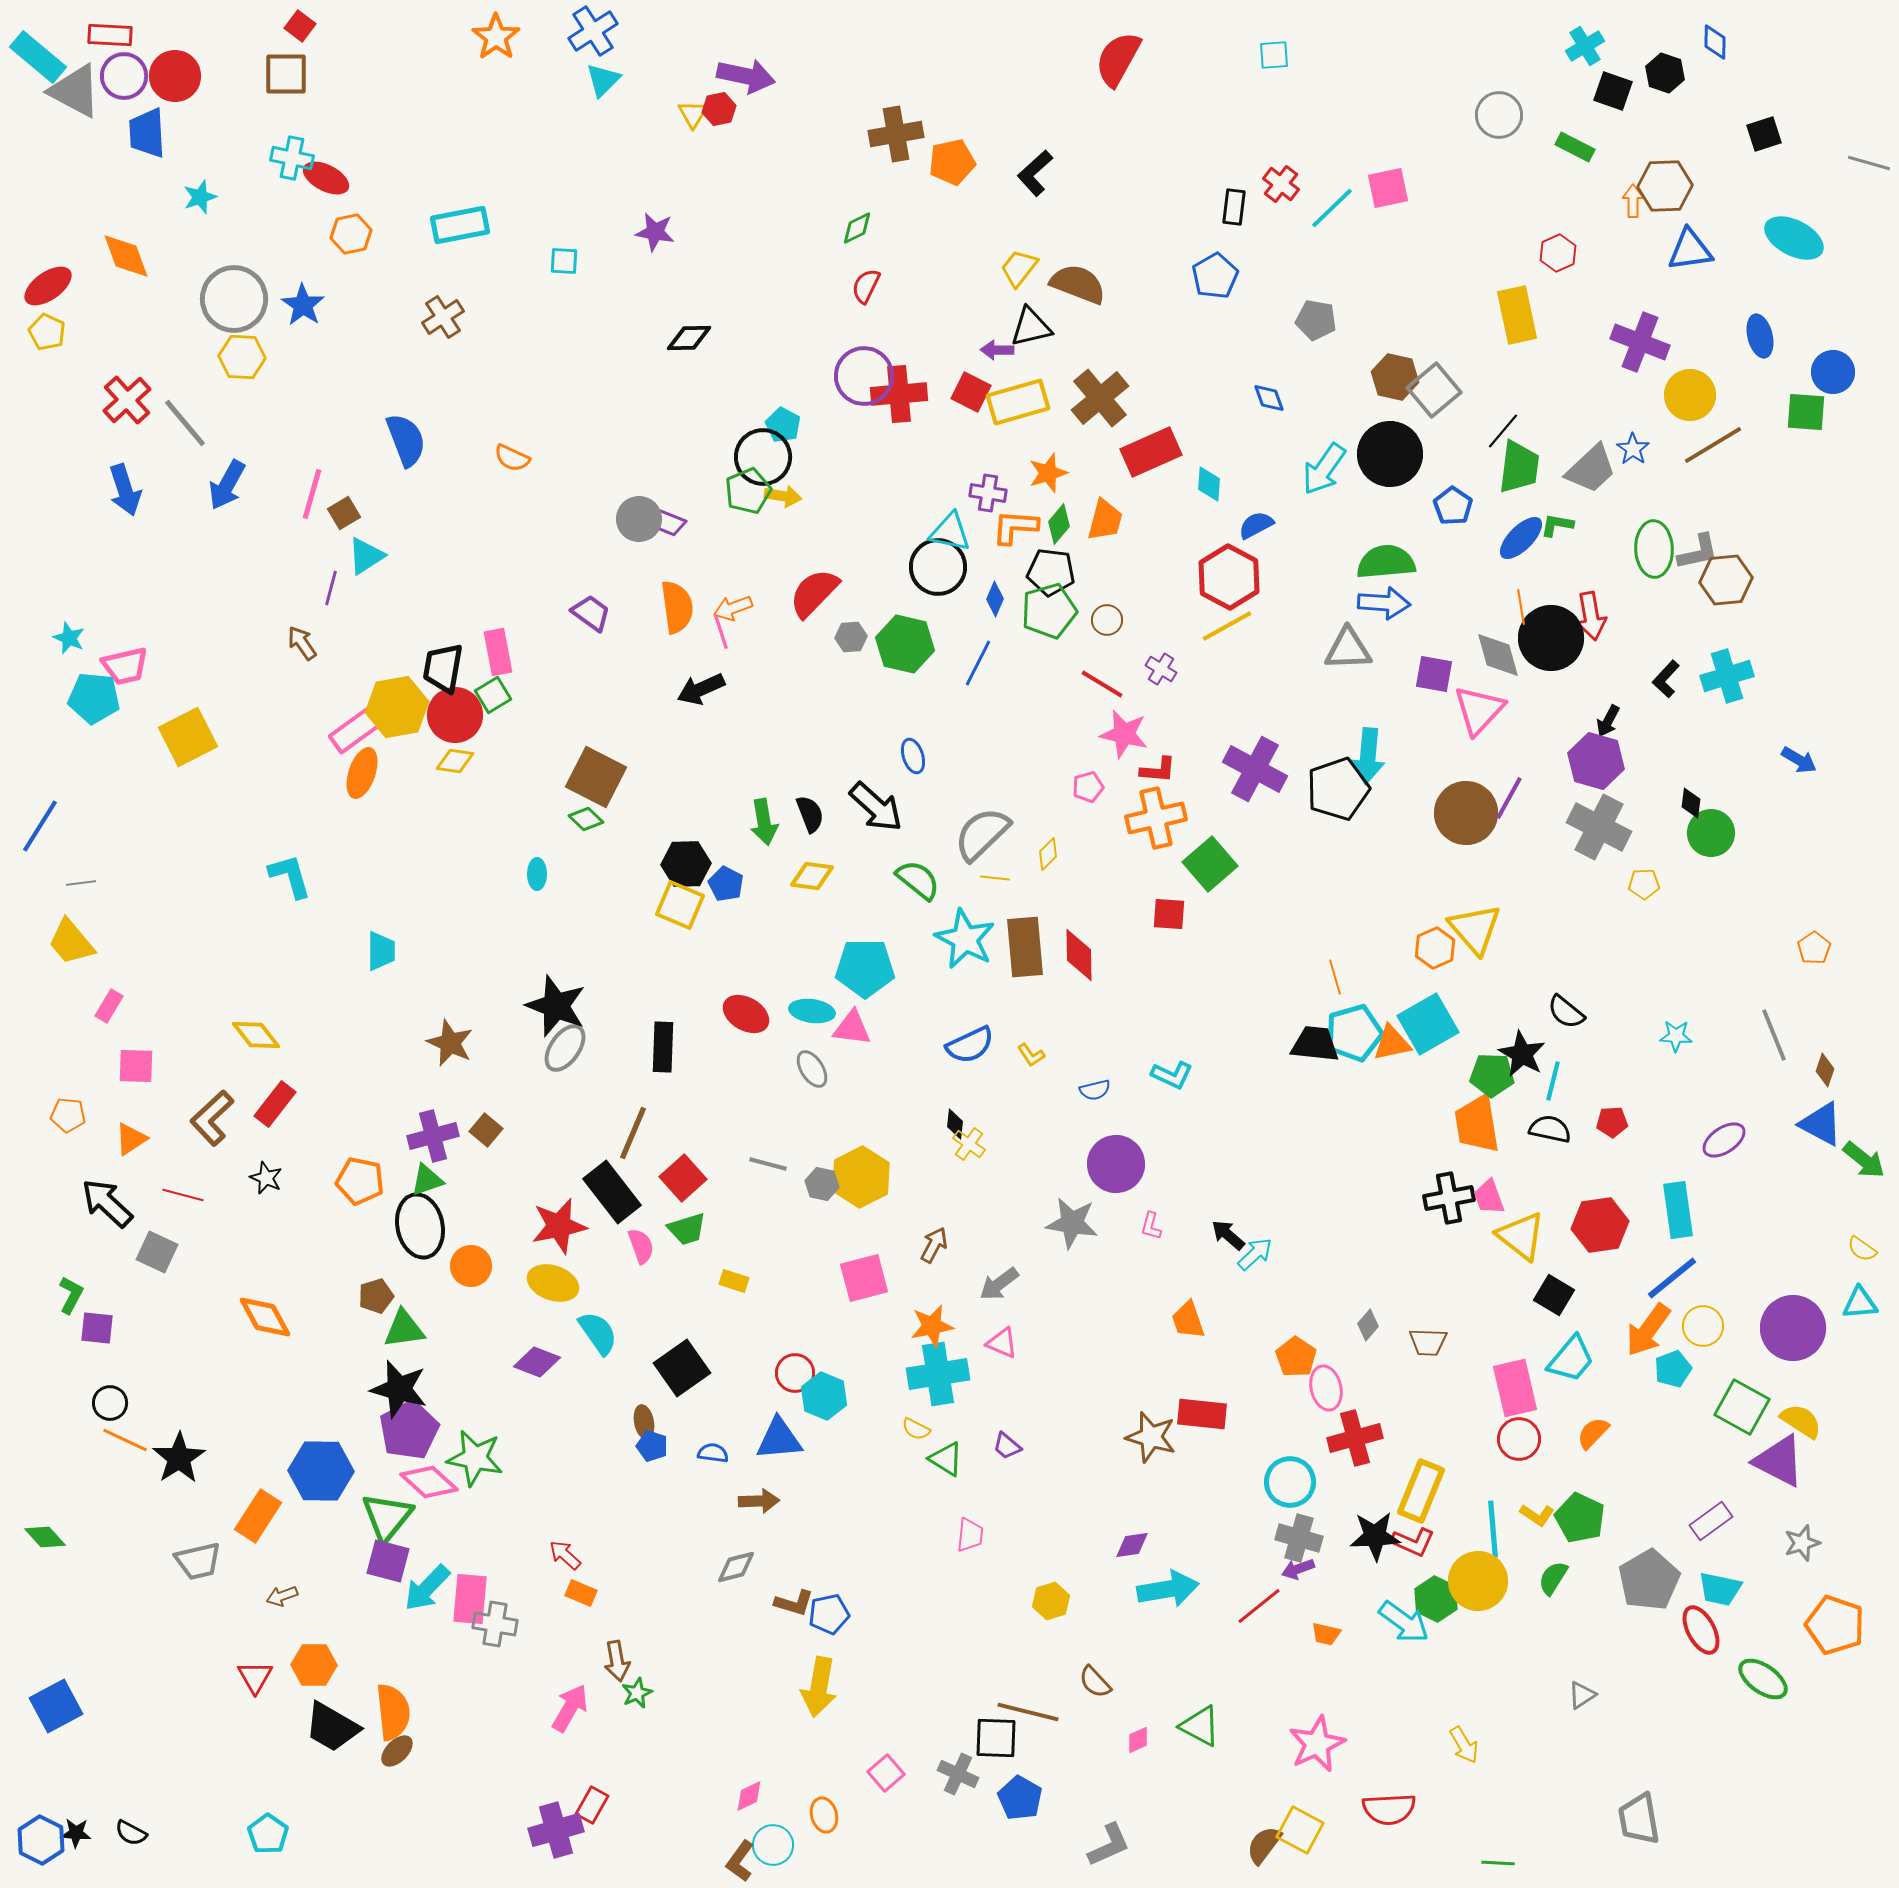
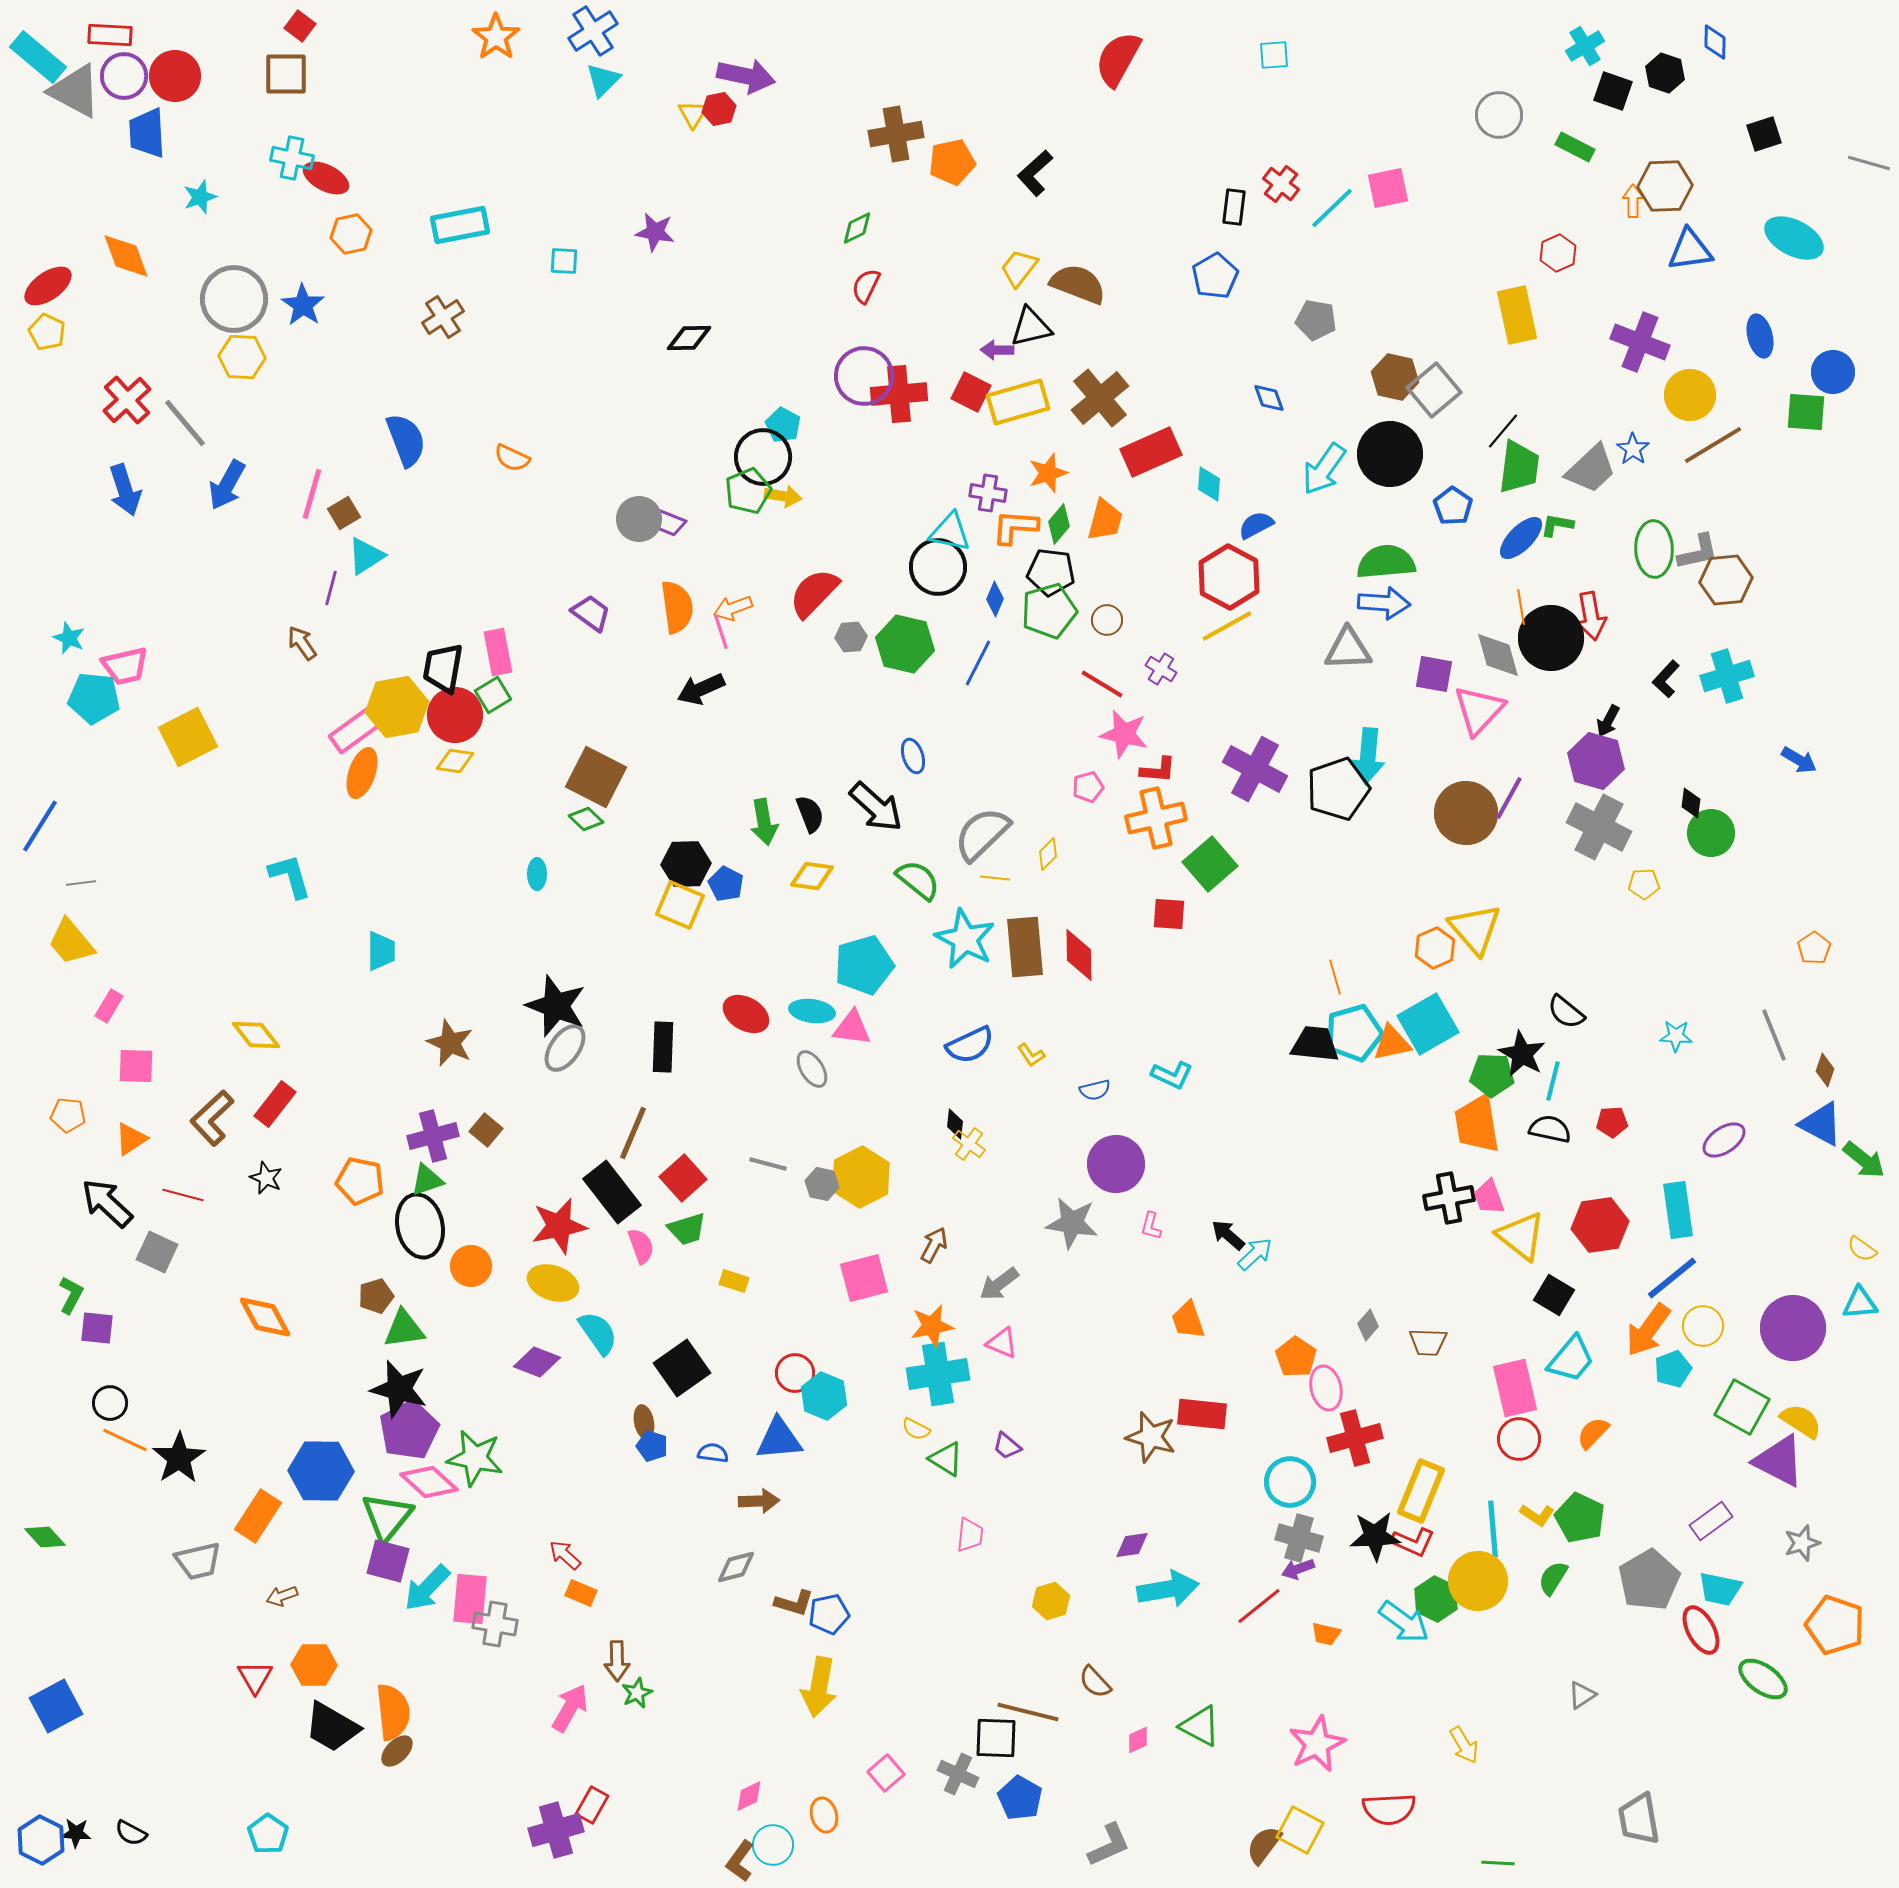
cyan pentagon at (865, 968): moved 1 px left, 3 px up; rotated 16 degrees counterclockwise
brown arrow at (617, 1661): rotated 9 degrees clockwise
